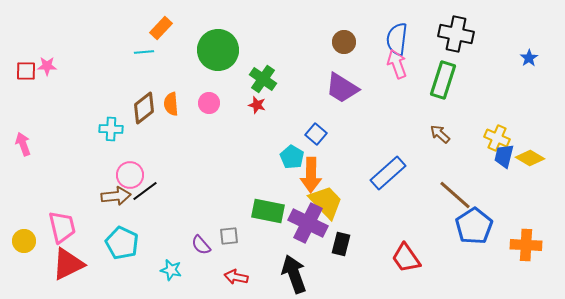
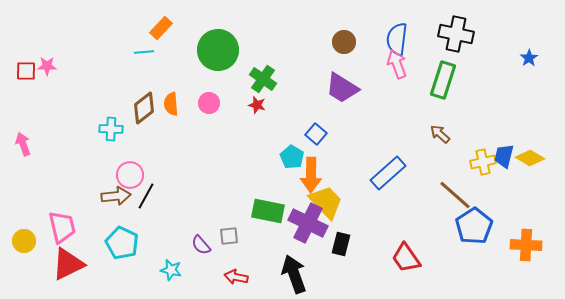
yellow cross at (497, 138): moved 14 px left, 24 px down; rotated 35 degrees counterclockwise
black line at (145, 191): moved 1 px right, 5 px down; rotated 24 degrees counterclockwise
